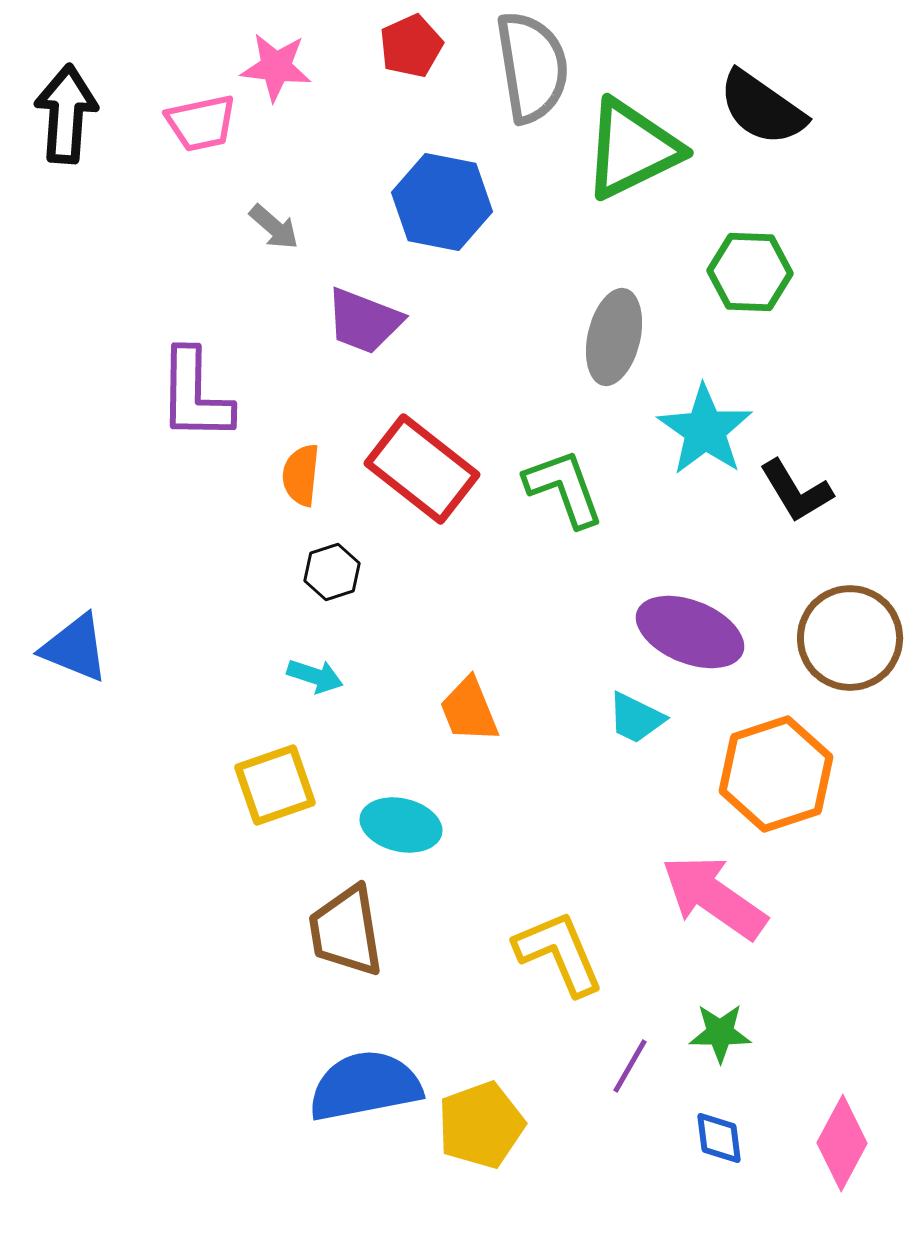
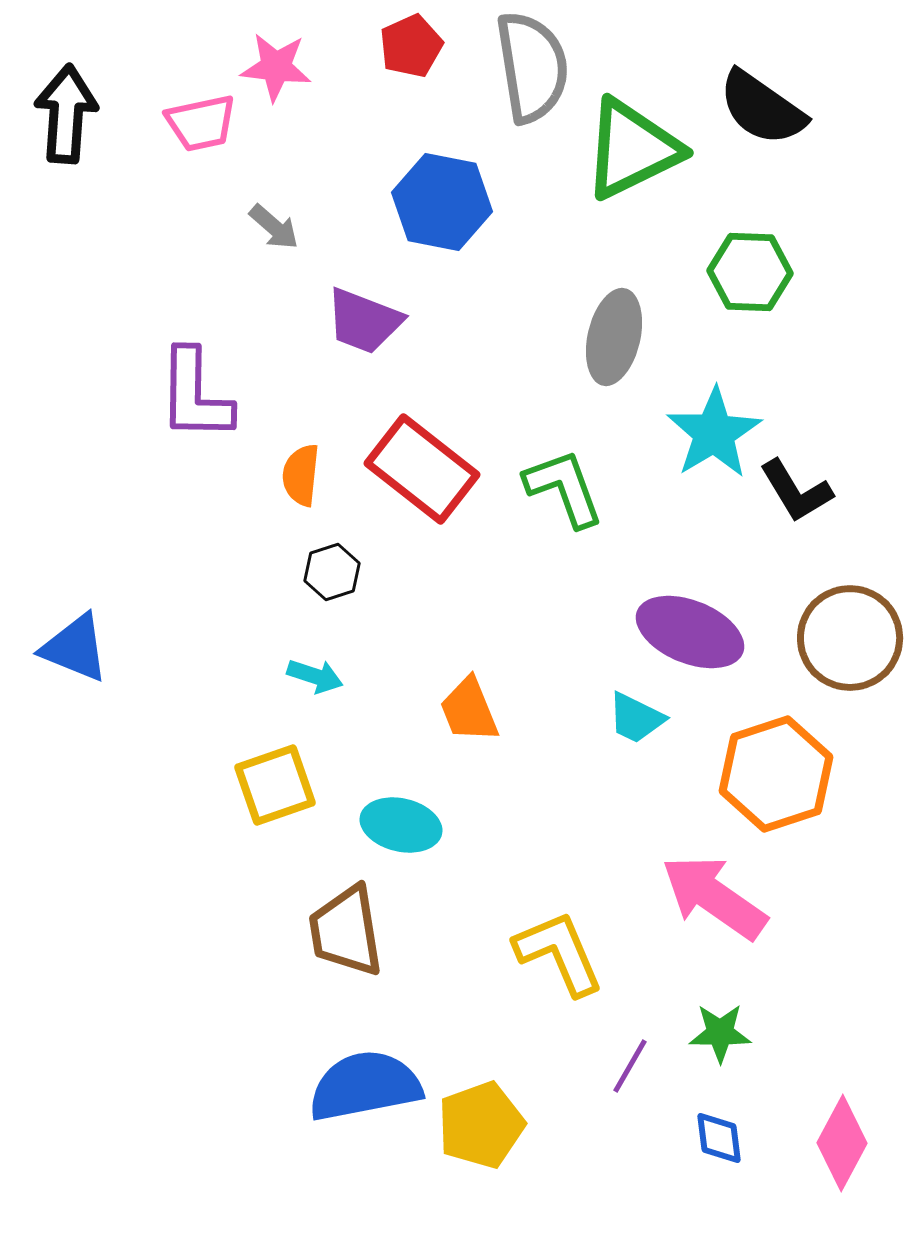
cyan star: moved 9 px right, 3 px down; rotated 6 degrees clockwise
